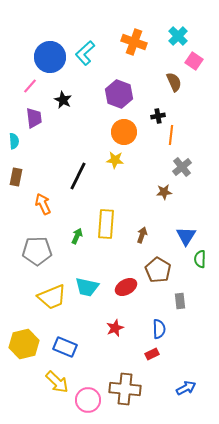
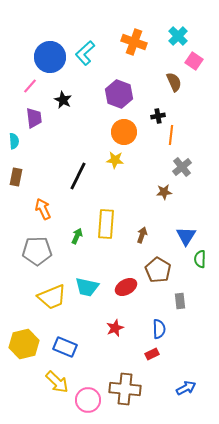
orange arrow: moved 5 px down
